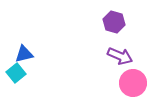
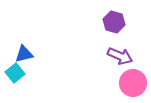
cyan square: moved 1 px left
